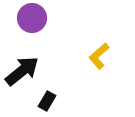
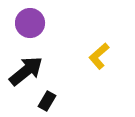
purple circle: moved 2 px left, 5 px down
black arrow: moved 4 px right
